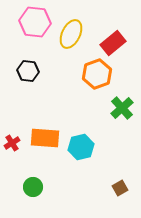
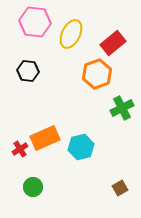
green cross: rotated 15 degrees clockwise
orange rectangle: rotated 28 degrees counterclockwise
red cross: moved 8 px right, 6 px down
